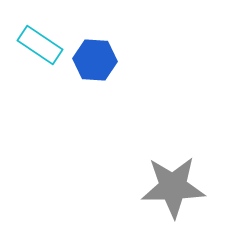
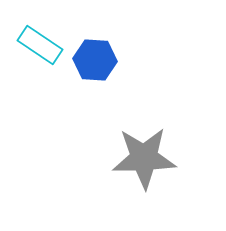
gray star: moved 29 px left, 29 px up
